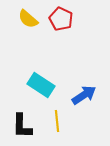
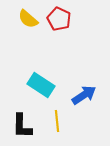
red pentagon: moved 2 px left
